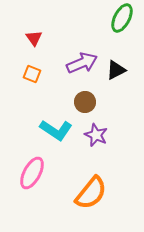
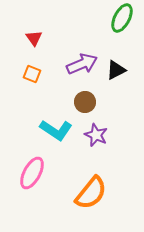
purple arrow: moved 1 px down
